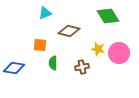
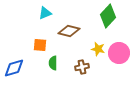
green diamond: rotated 75 degrees clockwise
blue diamond: rotated 25 degrees counterclockwise
